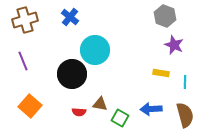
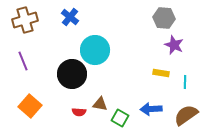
gray hexagon: moved 1 px left, 2 px down; rotated 15 degrees counterclockwise
brown semicircle: moved 1 px right; rotated 110 degrees counterclockwise
